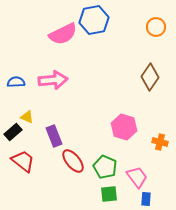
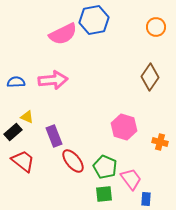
pink trapezoid: moved 6 px left, 2 px down
green square: moved 5 px left
